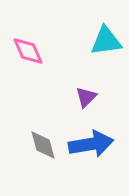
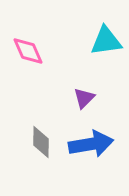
purple triangle: moved 2 px left, 1 px down
gray diamond: moved 2 px left, 3 px up; rotated 16 degrees clockwise
